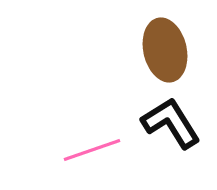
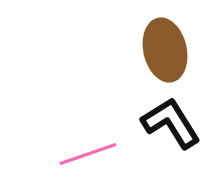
pink line: moved 4 px left, 4 px down
